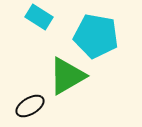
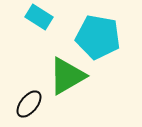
cyan pentagon: moved 2 px right, 1 px down
black ellipse: moved 1 px left, 2 px up; rotated 20 degrees counterclockwise
